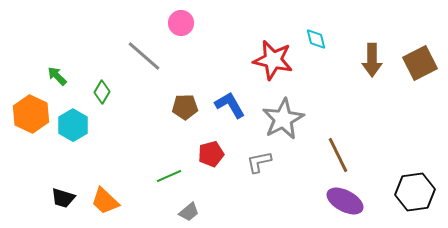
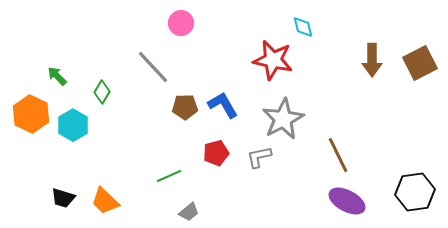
cyan diamond: moved 13 px left, 12 px up
gray line: moved 9 px right, 11 px down; rotated 6 degrees clockwise
blue L-shape: moved 7 px left
red pentagon: moved 5 px right, 1 px up
gray L-shape: moved 5 px up
purple ellipse: moved 2 px right
